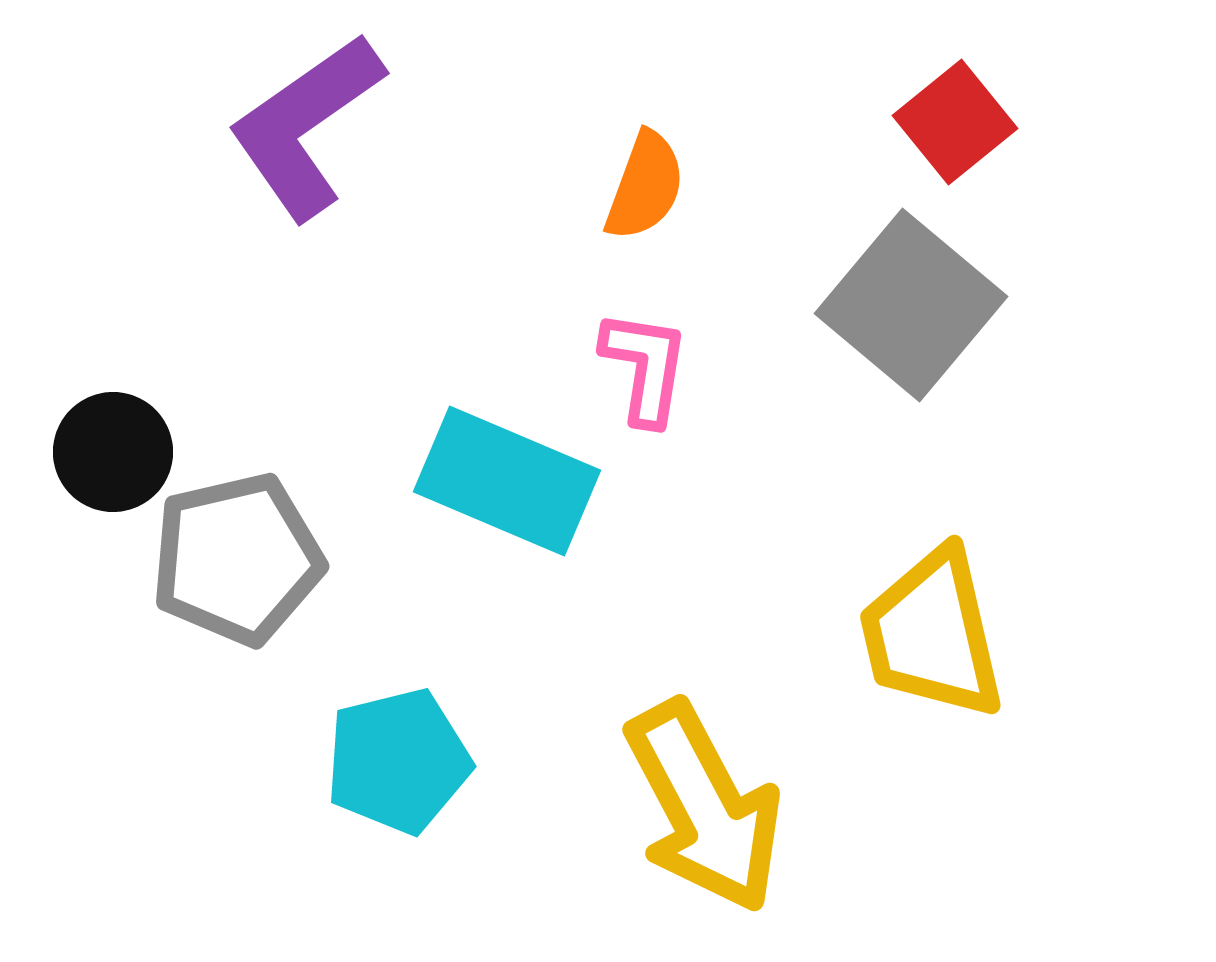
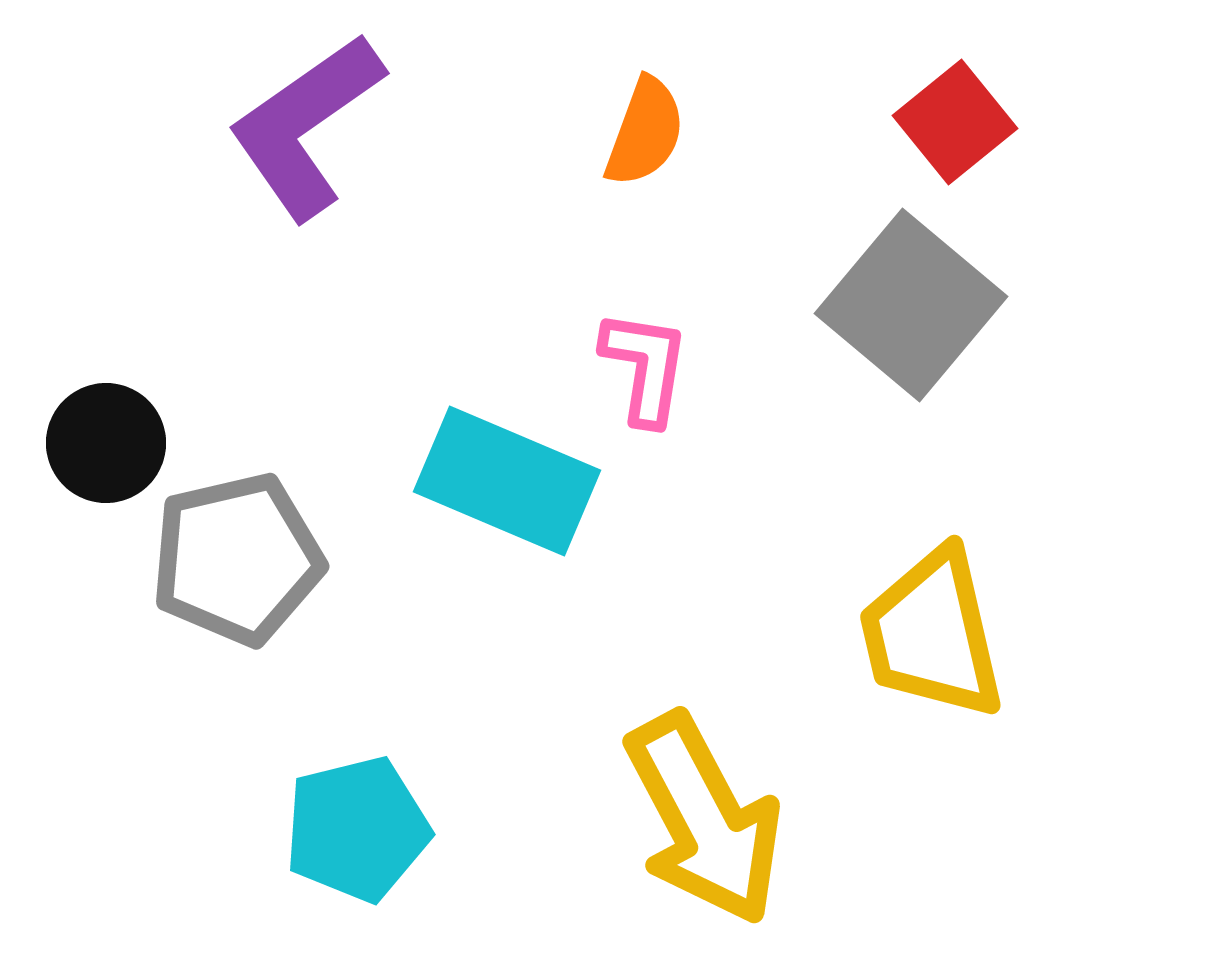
orange semicircle: moved 54 px up
black circle: moved 7 px left, 9 px up
cyan pentagon: moved 41 px left, 68 px down
yellow arrow: moved 12 px down
